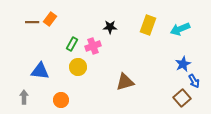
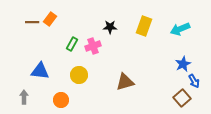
yellow rectangle: moved 4 px left, 1 px down
yellow circle: moved 1 px right, 8 px down
